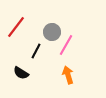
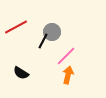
red line: rotated 25 degrees clockwise
pink line: moved 11 px down; rotated 15 degrees clockwise
black line: moved 7 px right, 10 px up
orange arrow: rotated 30 degrees clockwise
